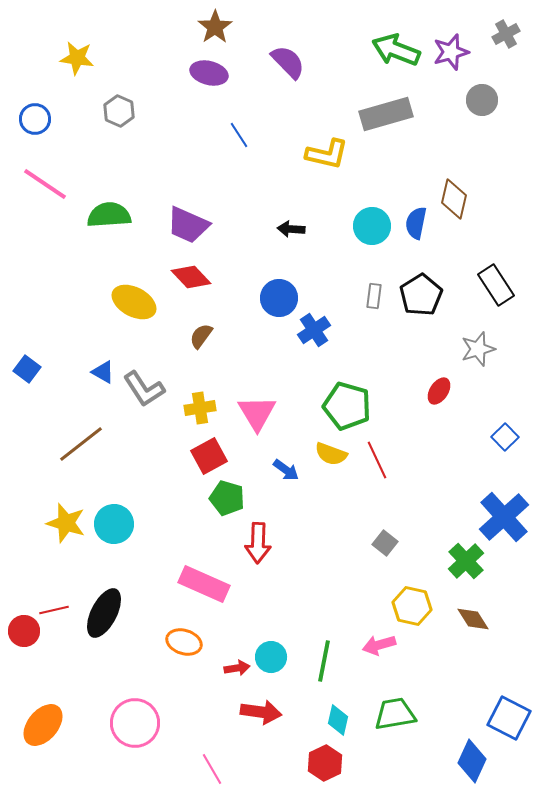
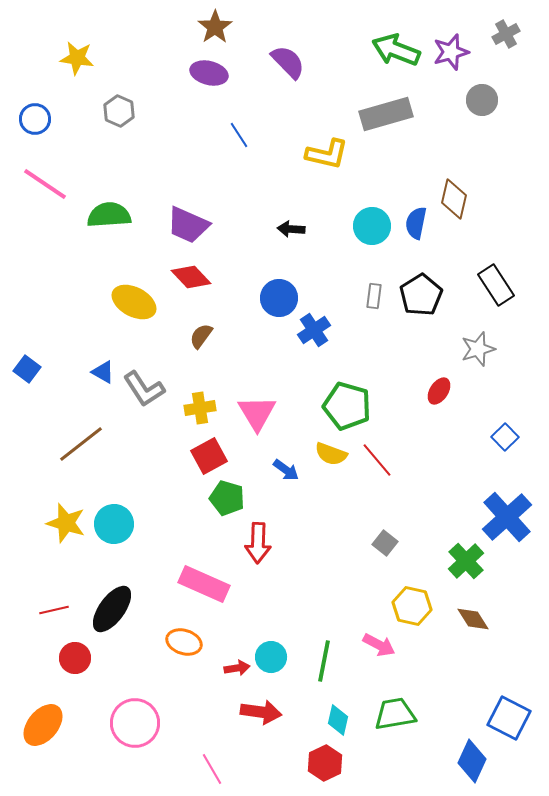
red line at (377, 460): rotated 15 degrees counterclockwise
blue cross at (504, 517): moved 3 px right
black ellipse at (104, 613): moved 8 px right, 4 px up; rotated 9 degrees clockwise
red circle at (24, 631): moved 51 px right, 27 px down
pink arrow at (379, 645): rotated 136 degrees counterclockwise
